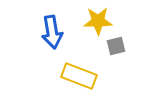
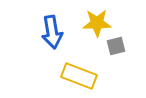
yellow star: moved 1 px left, 2 px down
